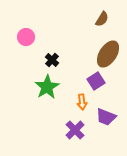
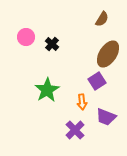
black cross: moved 16 px up
purple square: moved 1 px right
green star: moved 3 px down
